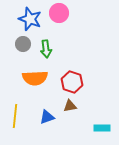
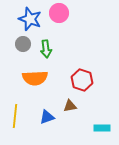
red hexagon: moved 10 px right, 2 px up
